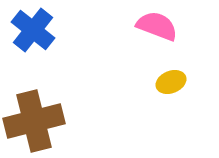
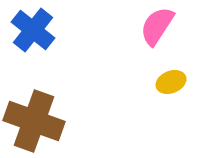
pink semicircle: rotated 78 degrees counterclockwise
brown cross: rotated 34 degrees clockwise
